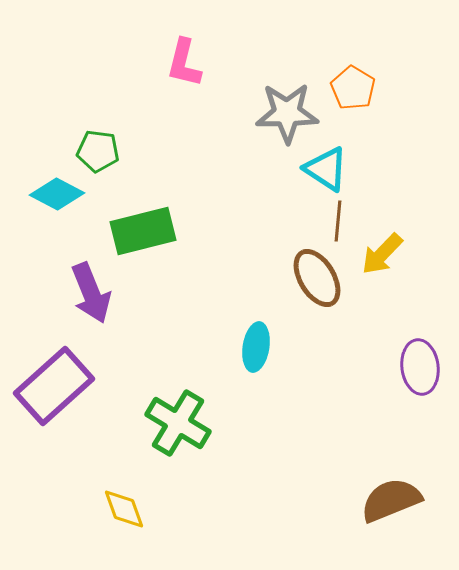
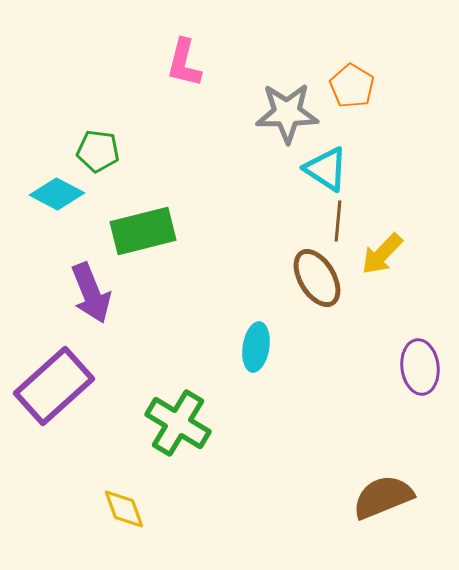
orange pentagon: moved 1 px left, 2 px up
brown semicircle: moved 8 px left, 3 px up
